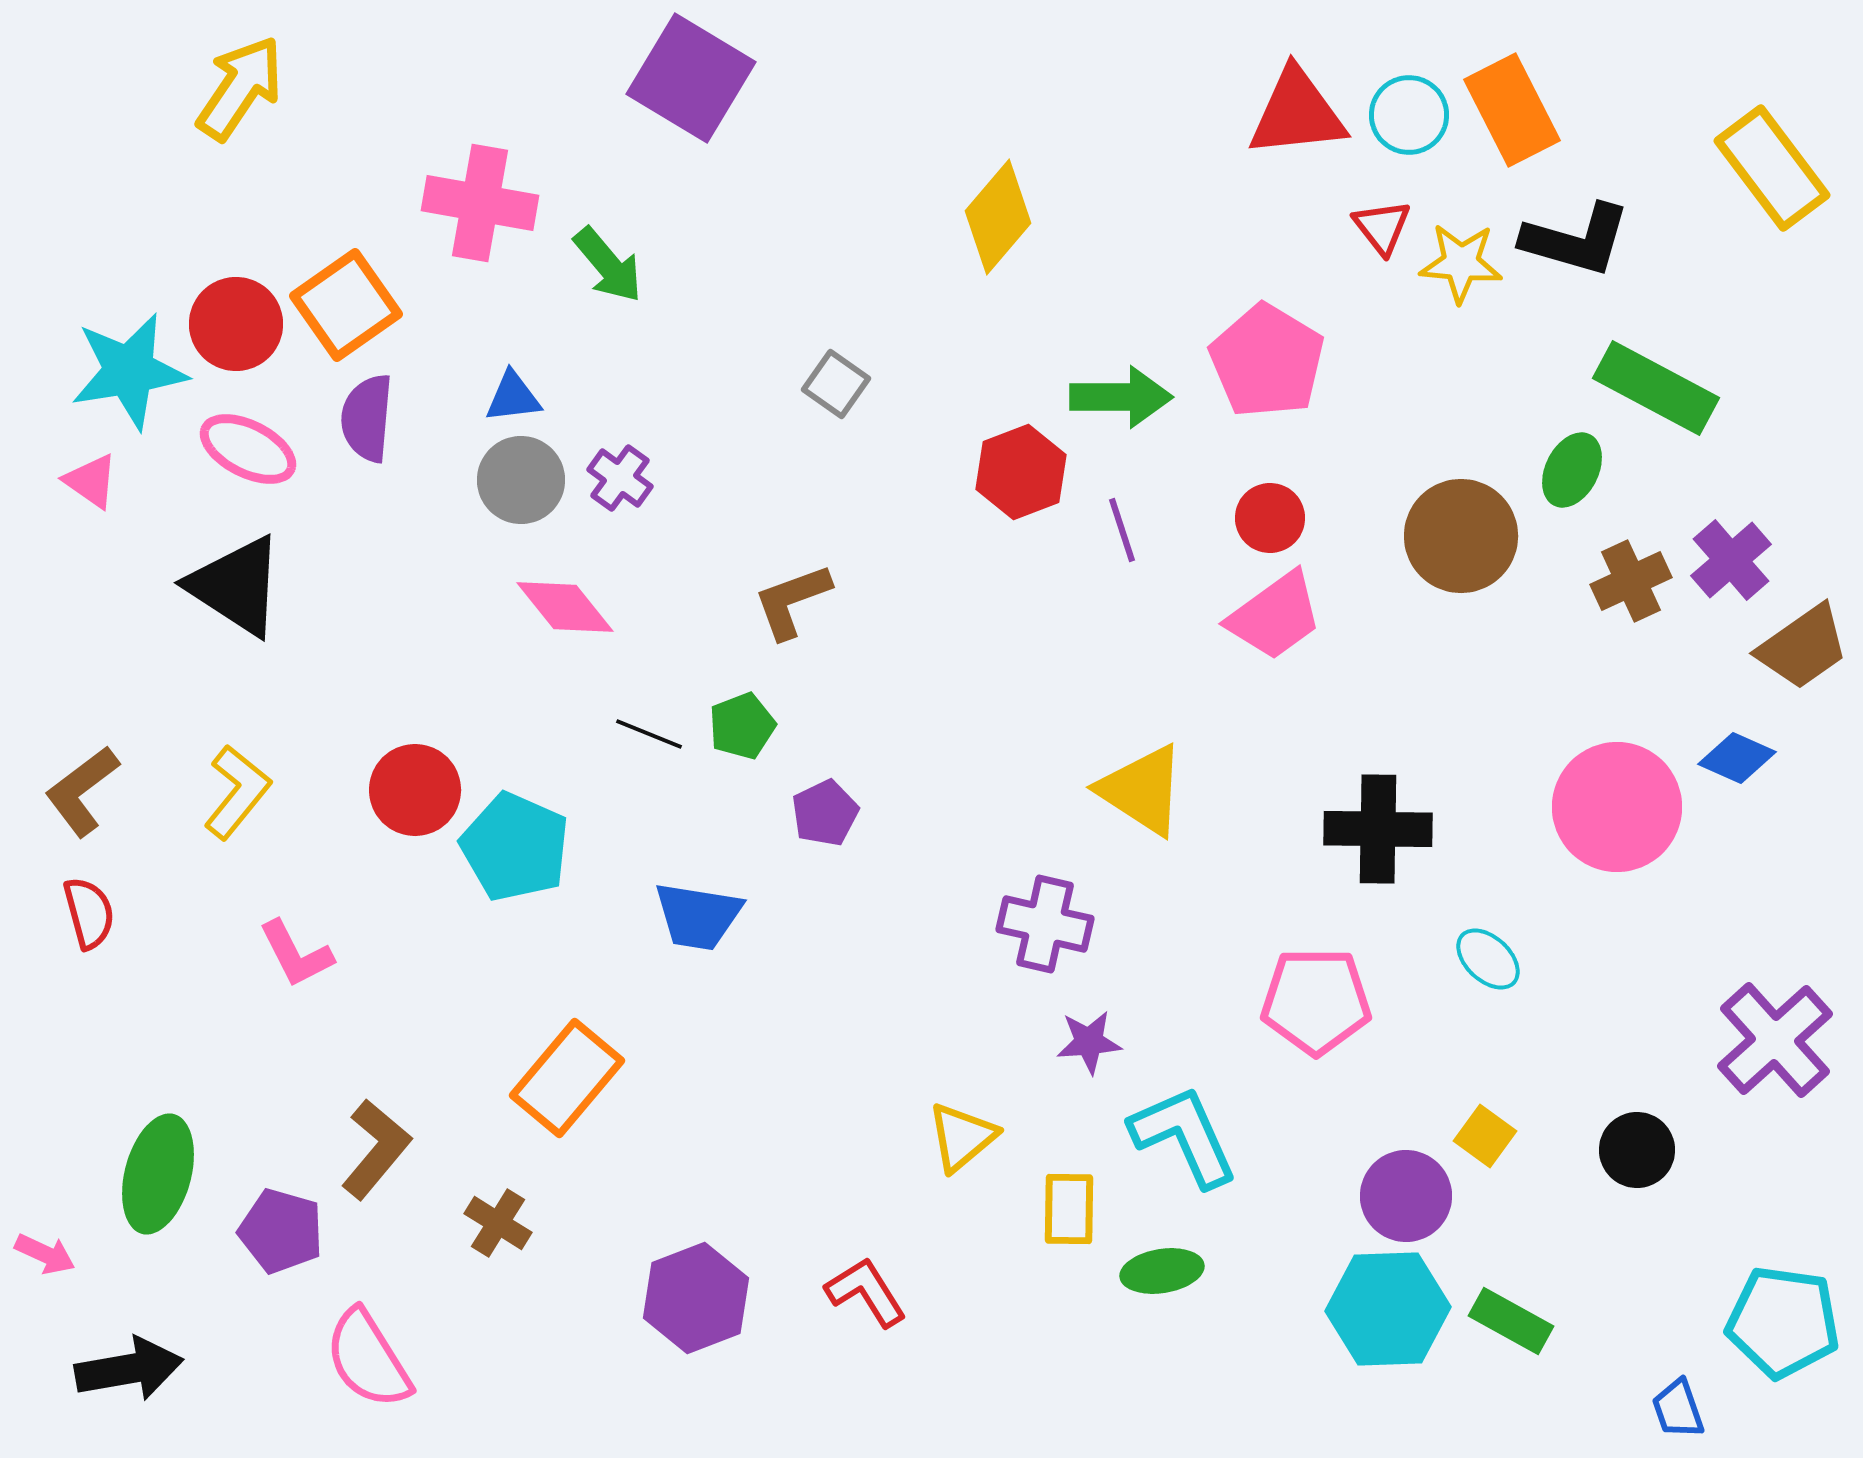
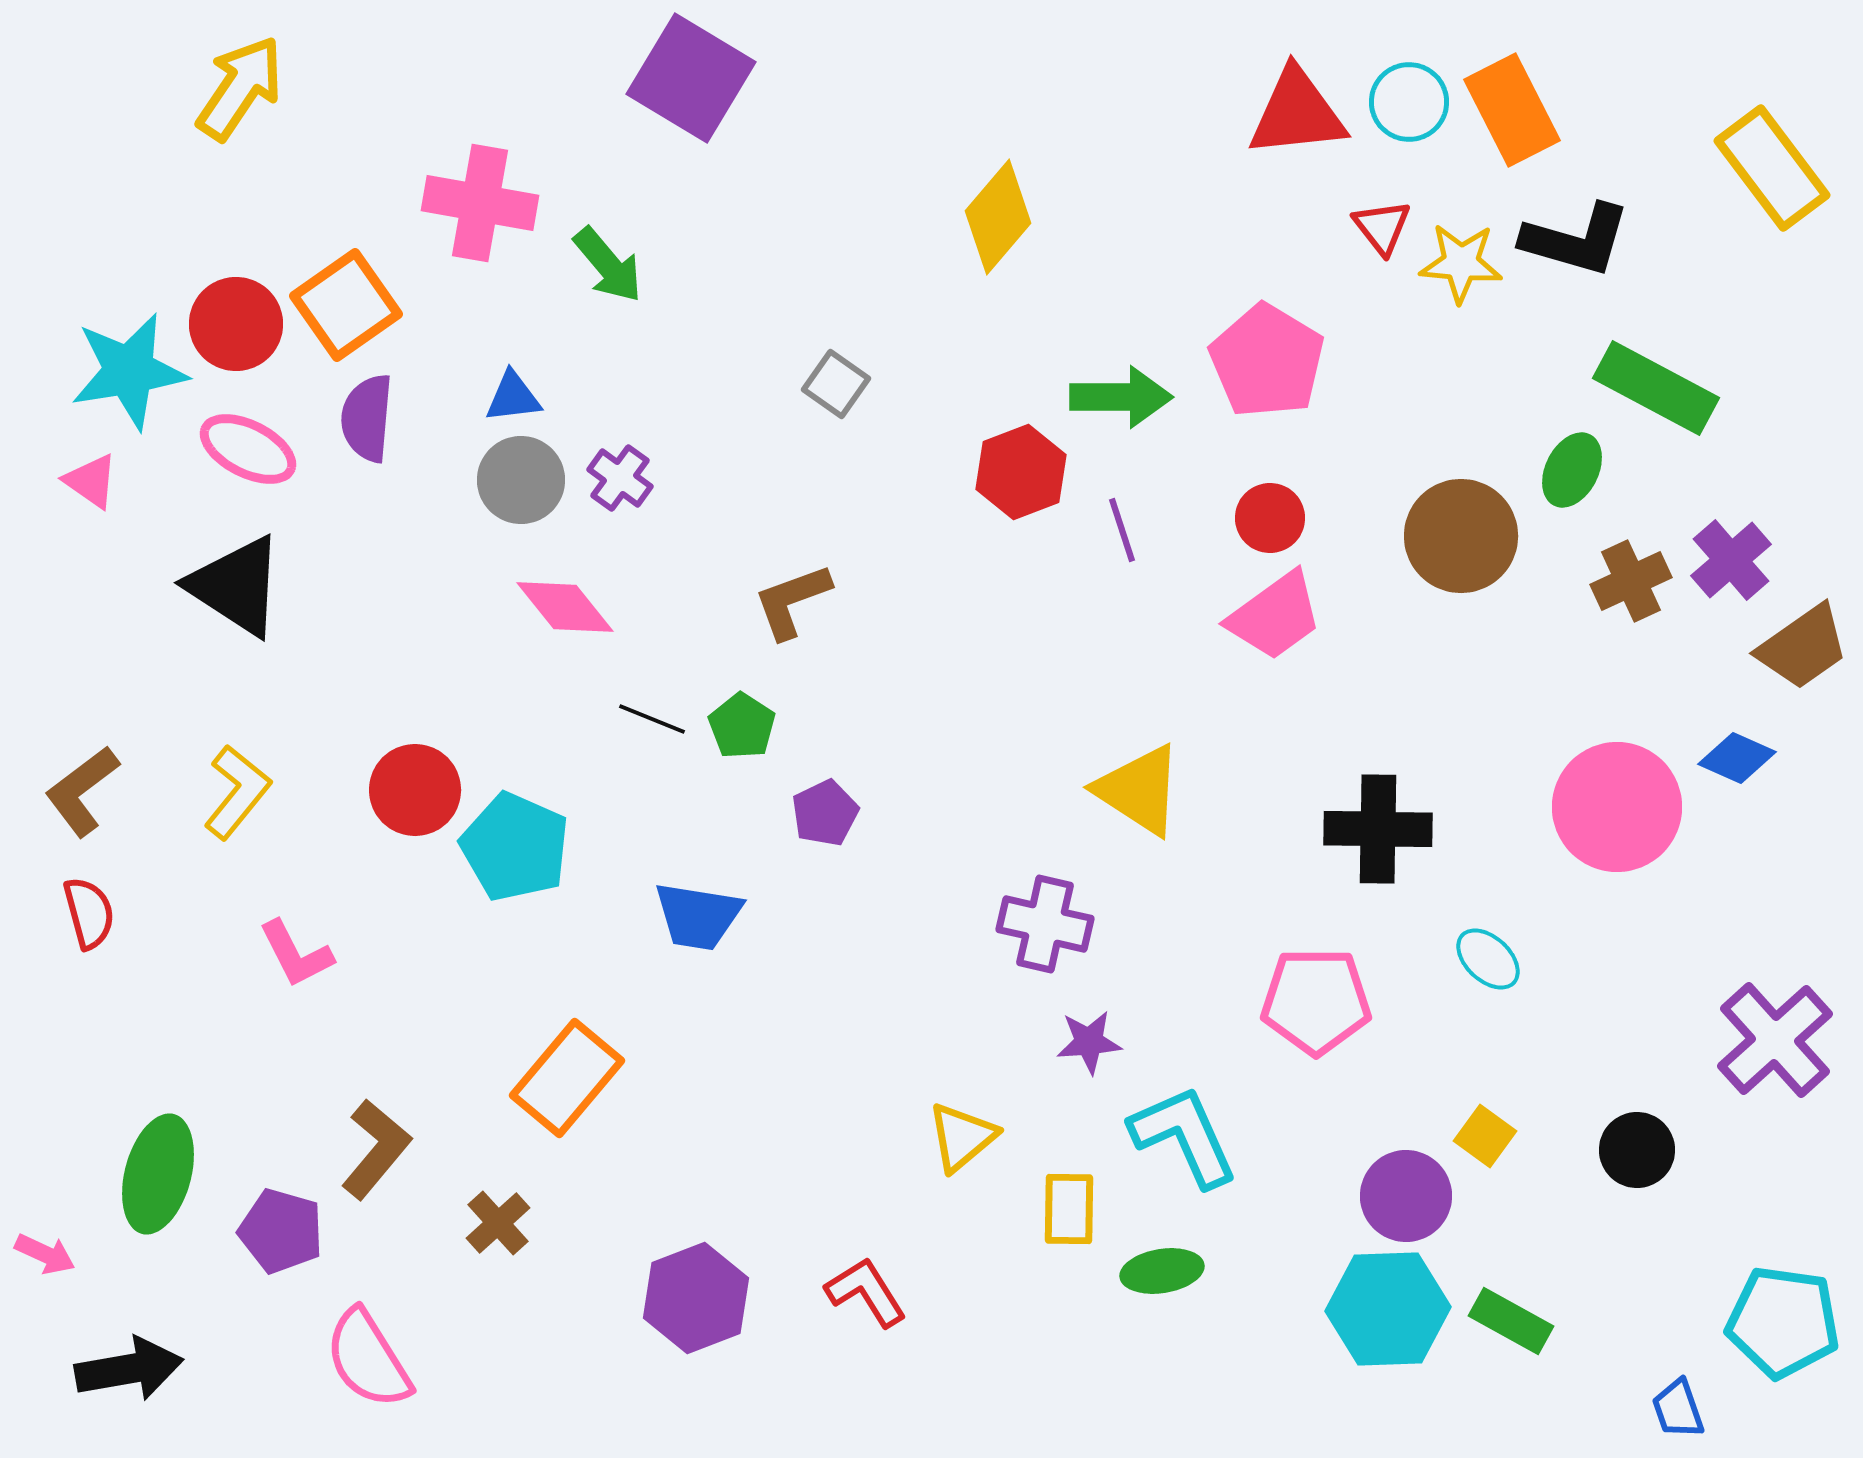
cyan circle at (1409, 115): moved 13 px up
green pentagon at (742, 726): rotated 18 degrees counterclockwise
black line at (649, 734): moved 3 px right, 15 px up
yellow triangle at (1142, 790): moved 3 px left
brown cross at (498, 1223): rotated 16 degrees clockwise
